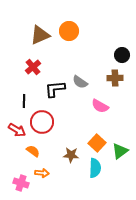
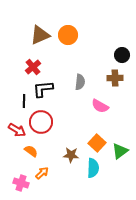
orange circle: moved 1 px left, 4 px down
gray semicircle: rotated 119 degrees counterclockwise
black L-shape: moved 12 px left
red circle: moved 1 px left
orange semicircle: moved 2 px left
cyan semicircle: moved 2 px left
orange arrow: rotated 48 degrees counterclockwise
